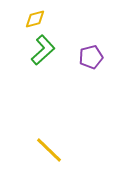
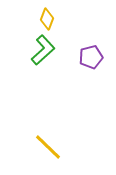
yellow diamond: moved 12 px right; rotated 55 degrees counterclockwise
yellow line: moved 1 px left, 3 px up
